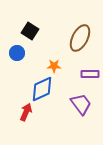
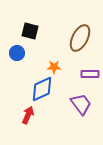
black square: rotated 18 degrees counterclockwise
orange star: moved 1 px down
red arrow: moved 2 px right, 3 px down
